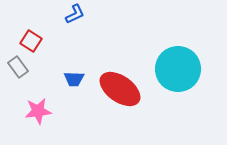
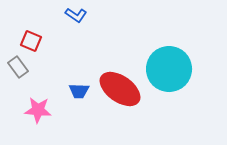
blue L-shape: moved 1 px right, 1 px down; rotated 60 degrees clockwise
red square: rotated 10 degrees counterclockwise
cyan circle: moved 9 px left
blue trapezoid: moved 5 px right, 12 px down
pink star: moved 1 px up; rotated 12 degrees clockwise
